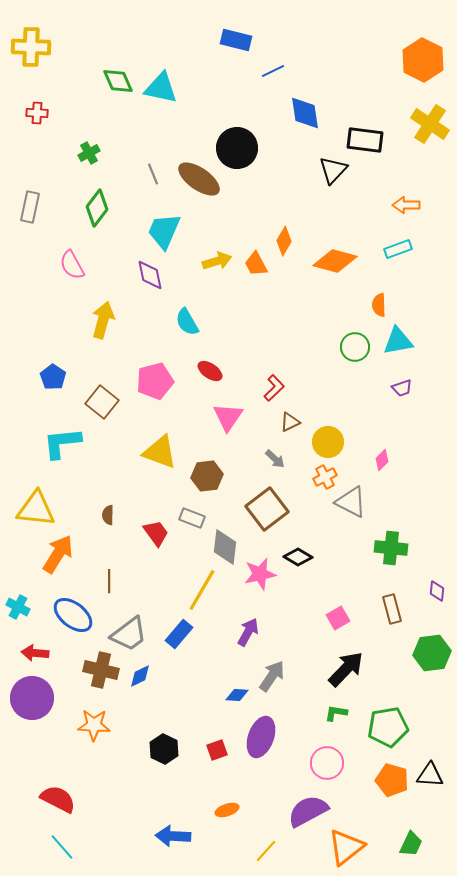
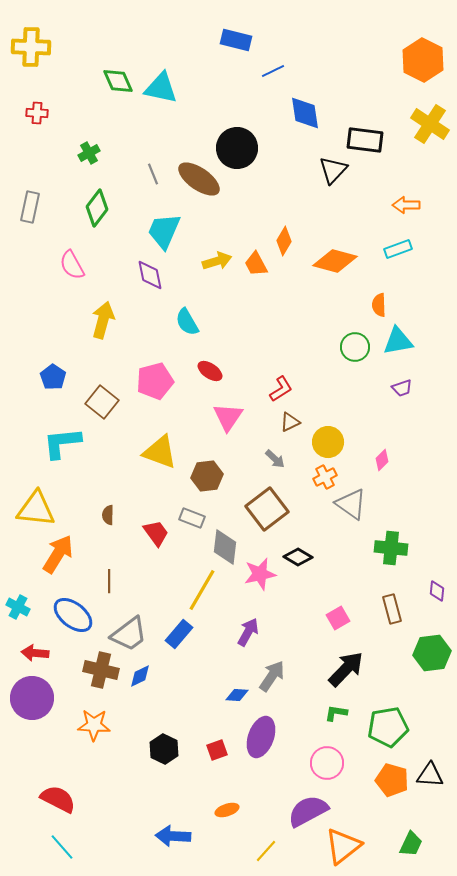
red L-shape at (274, 388): moved 7 px right, 1 px down; rotated 12 degrees clockwise
gray triangle at (351, 502): moved 2 px down; rotated 8 degrees clockwise
orange triangle at (346, 847): moved 3 px left, 1 px up
